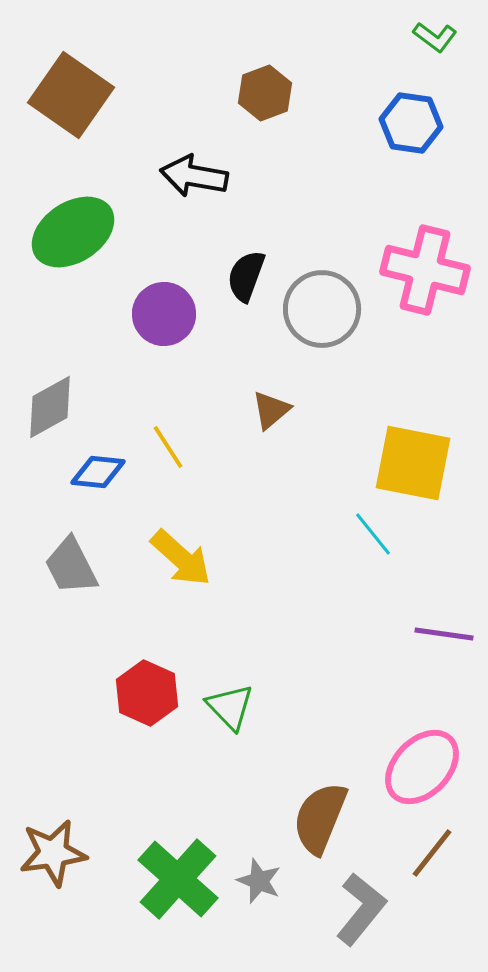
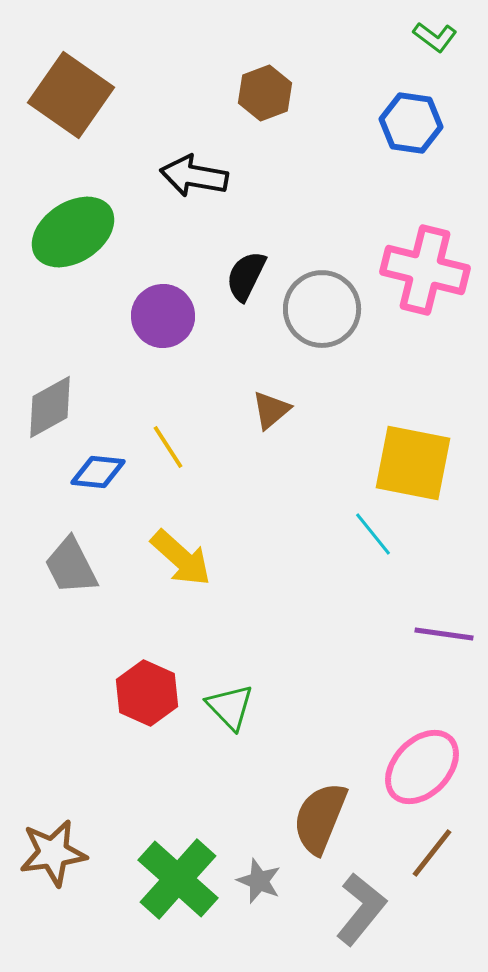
black semicircle: rotated 6 degrees clockwise
purple circle: moved 1 px left, 2 px down
